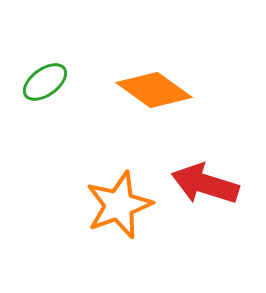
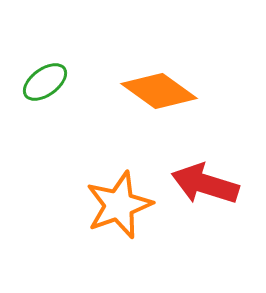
orange diamond: moved 5 px right, 1 px down
